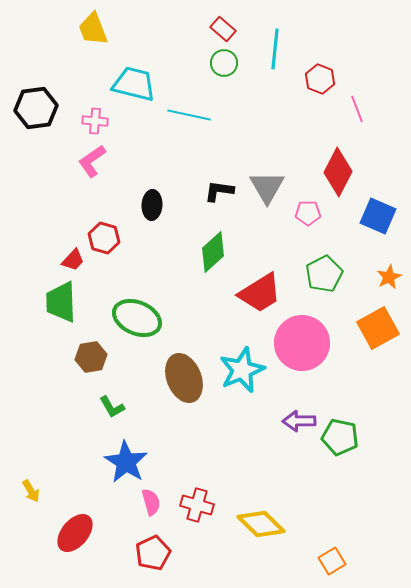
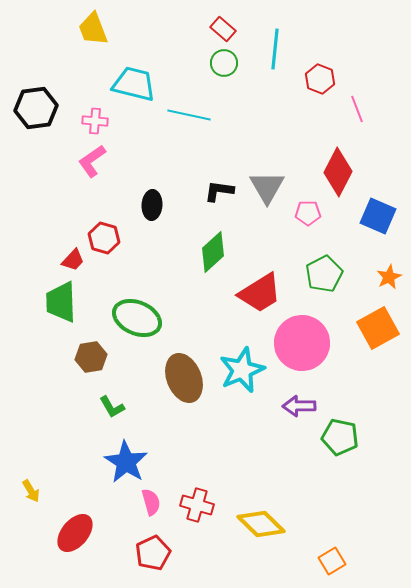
purple arrow at (299, 421): moved 15 px up
